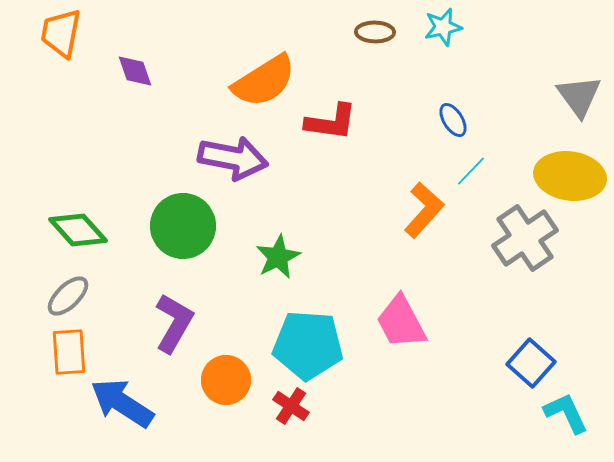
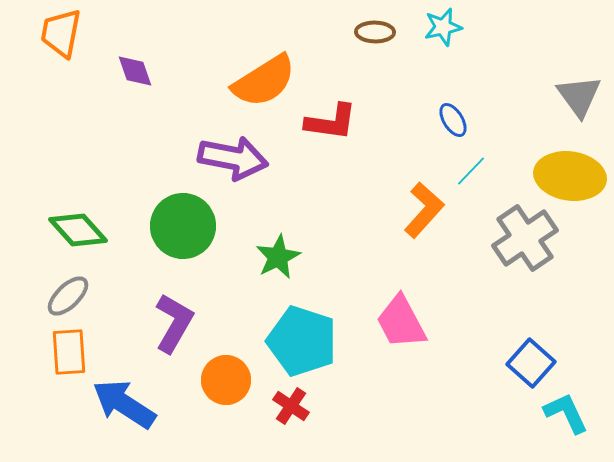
cyan pentagon: moved 6 px left, 4 px up; rotated 14 degrees clockwise
blue arrow: moved 2 px right, 1 px down
